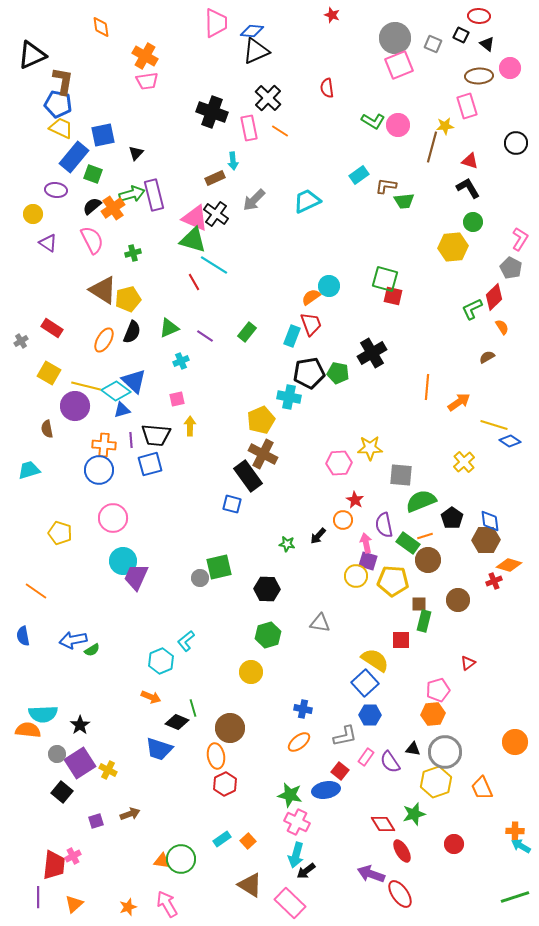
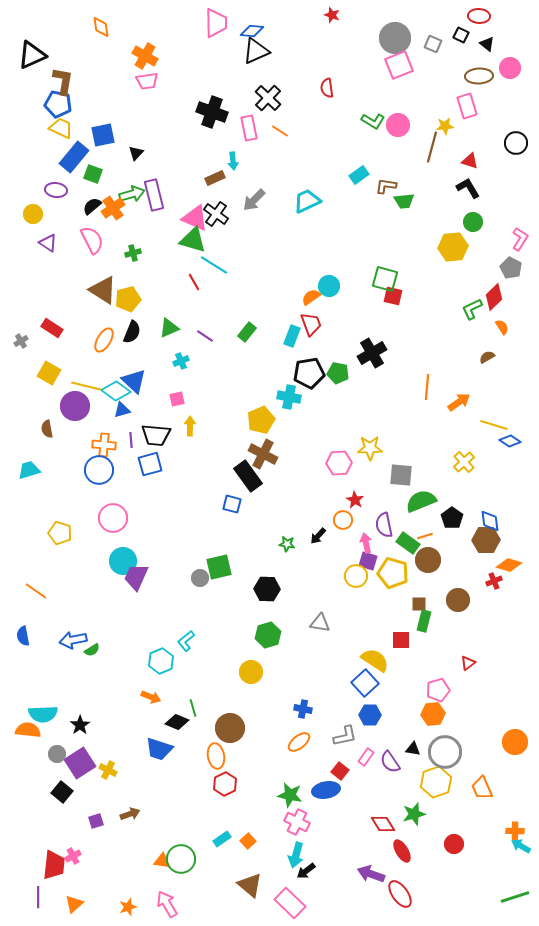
yellow pentagon at (393, 581): moved 8 px up; rotated 12 degrees clockwise
brown triangle at (250, 885): rotated 8 degrees clockwise
